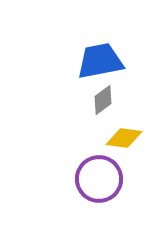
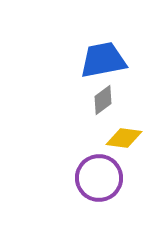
blue trapezoid: moved 3 px right, 1 px up
purple circle: moved 1 px up
